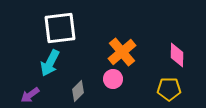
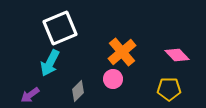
white square: rotated 16 degrees counterclockwise
pink diamond: rotated 45 degrees counterclockwise
